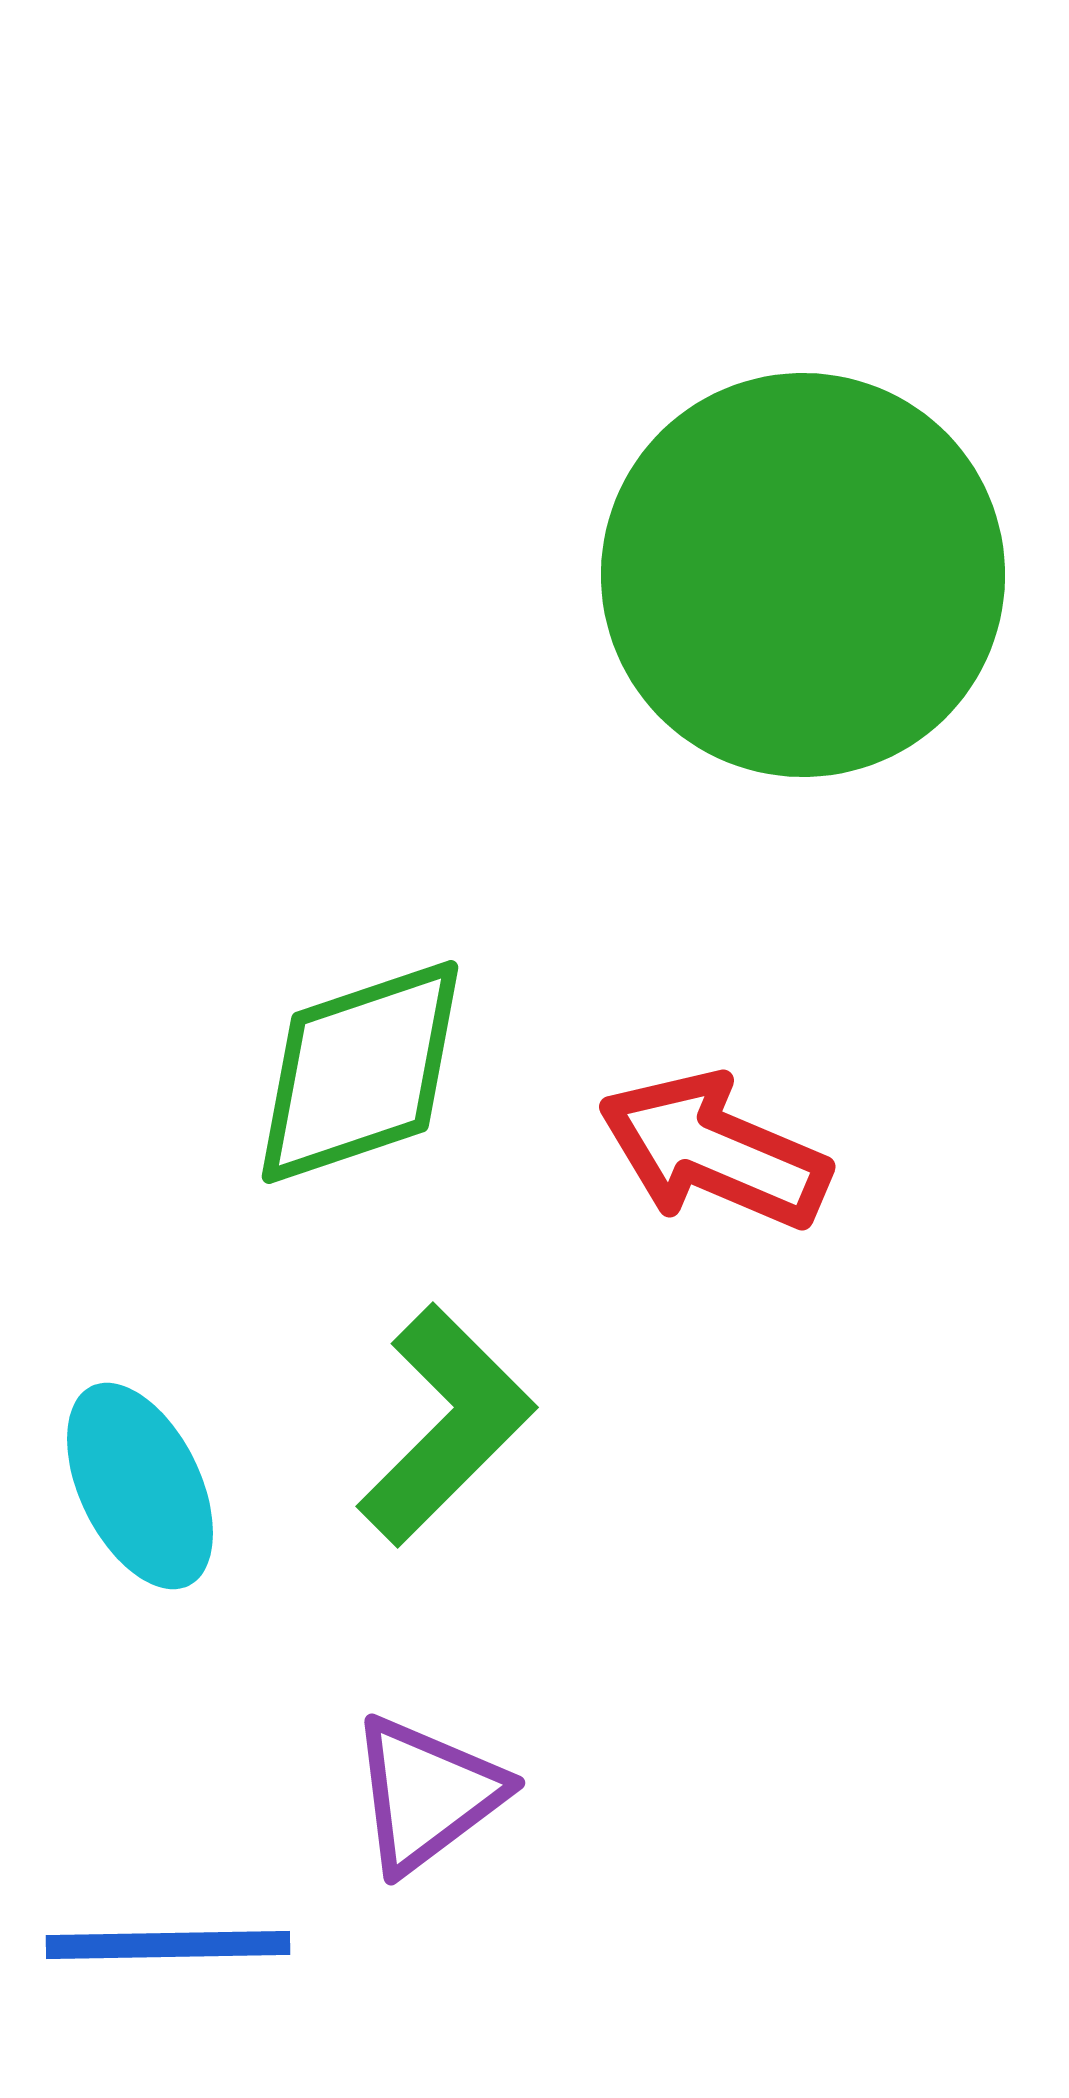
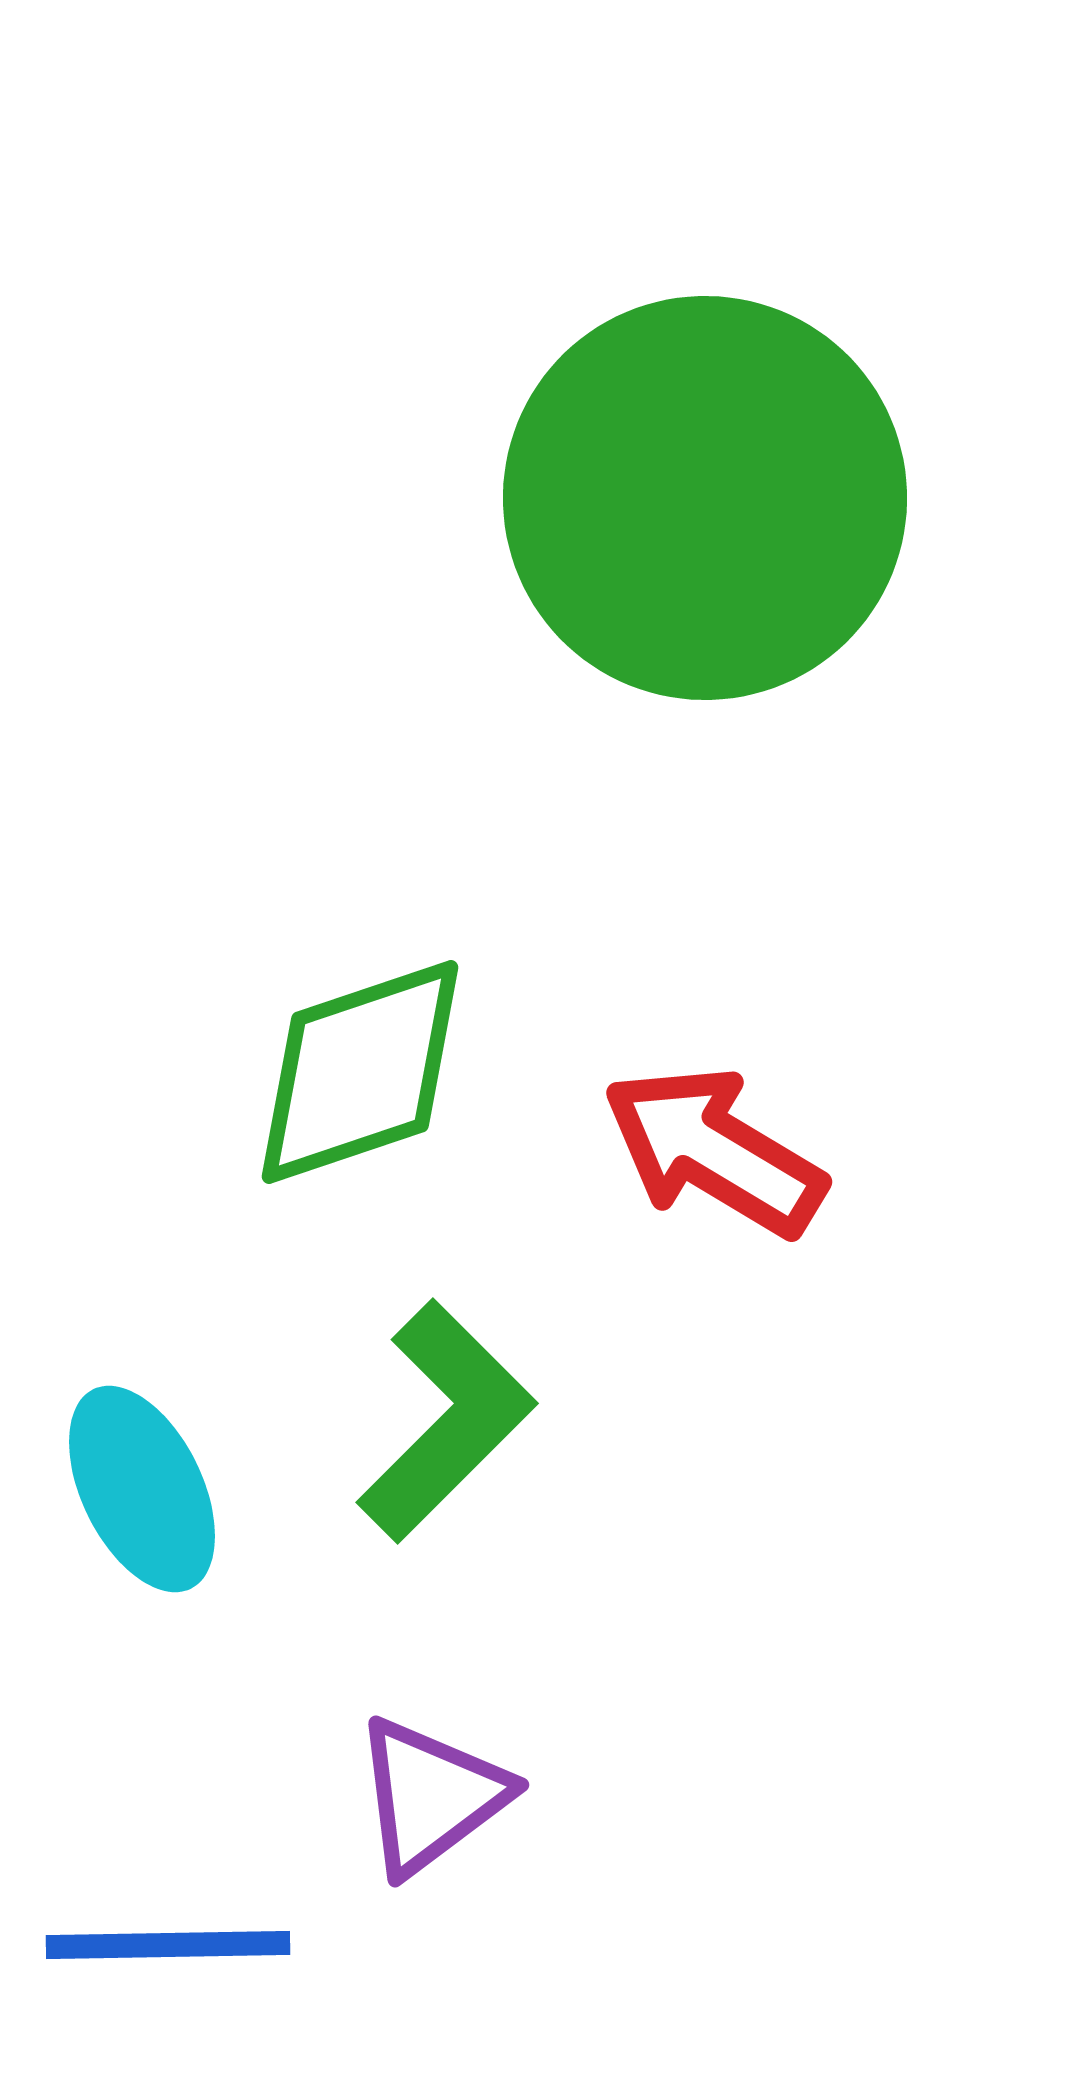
green circle: moved 98 px left, 77 px up
red arrow: rotated 8 degrees clockwise
green L-shape: moved 4 px up
cyan ellipse: moved 2 px right, 3 px down
purple triangle: moved 4 px right, 2 px down
